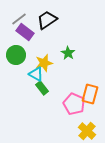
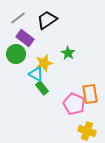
gray line: moved 1 px left, 1 px up
purple rectangle: moved 6 px down
green circle: moved 1 px up
orange rectangle: rotated 24 degrees counterclockwise
yellow cross: rotated 24 degrees counterclockwise
